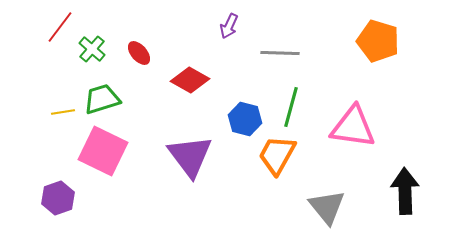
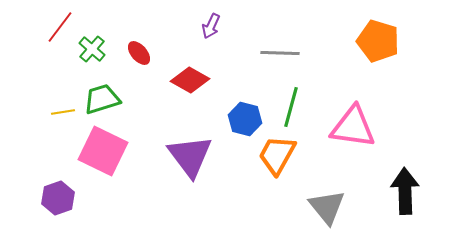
purple arrow: moved 18 px left
